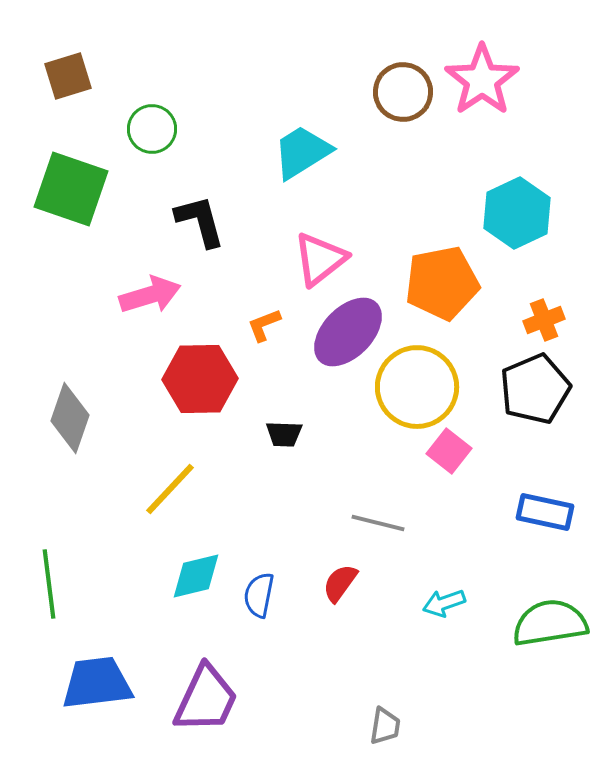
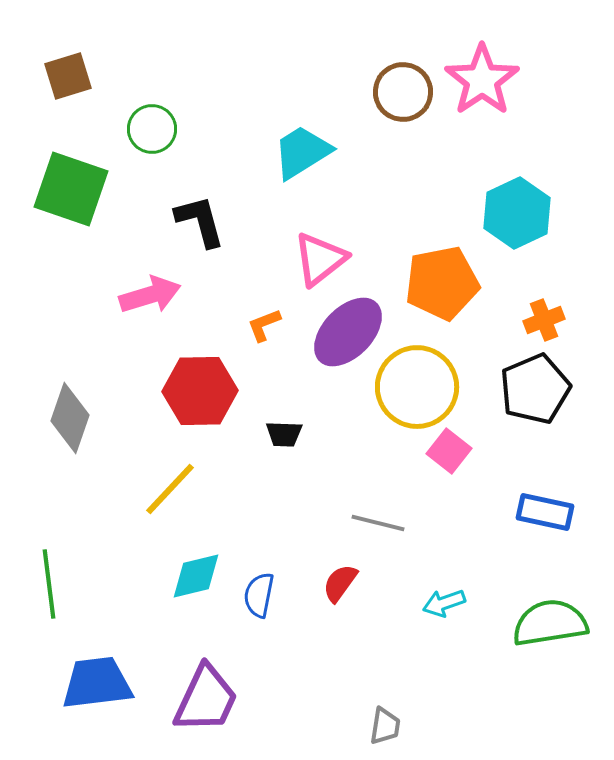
red hexagon: moved 12 px down
